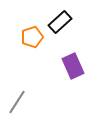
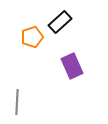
purple rectangle: moved 1 px left
gray line: rotated 30 degrees counterclockwise
